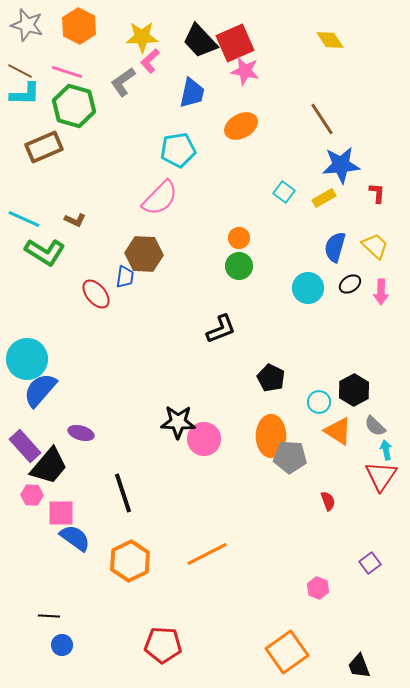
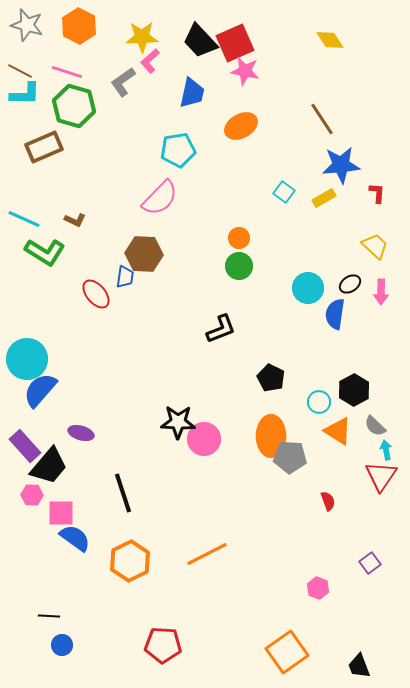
blue semicircle at (335, 247): moved 67 px down; rotated 8 degrees counterclockwise
